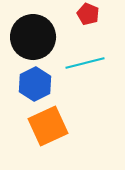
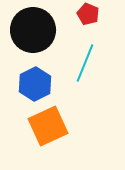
black circle: moved 7 px up
cyan line: rotated 54 degrees counterclockwise
